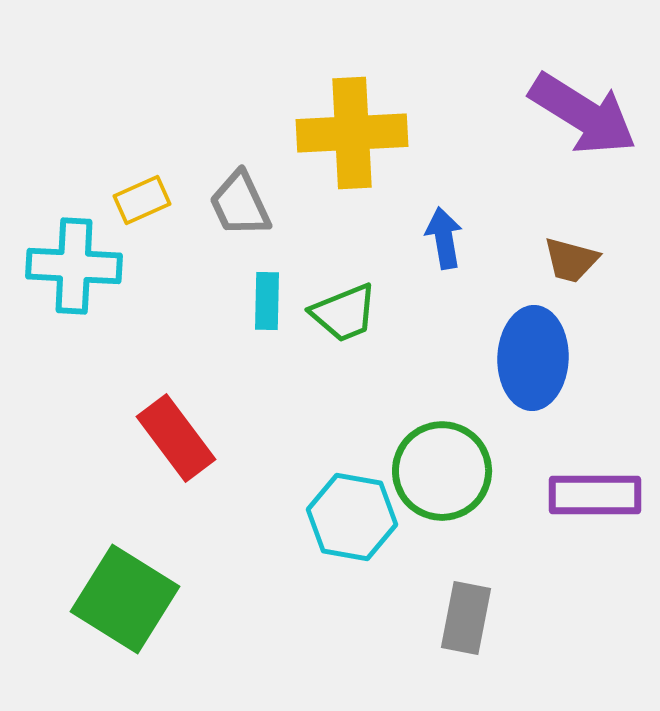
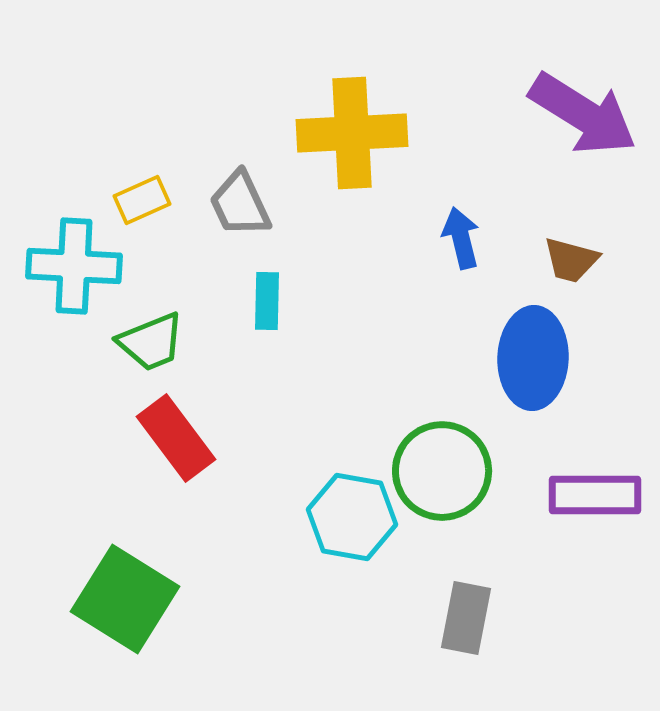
blue arrow: moved 17 px right; rotated 4 degrees counterclockwise
green trapezoid: moved 193 px left, 29 px down
